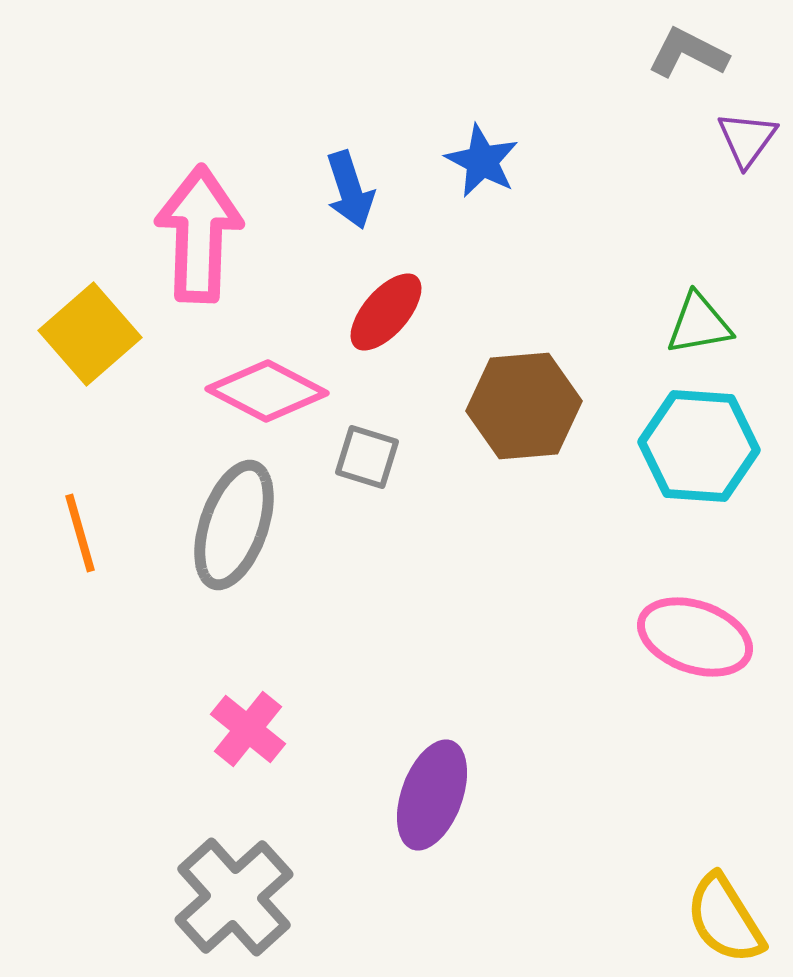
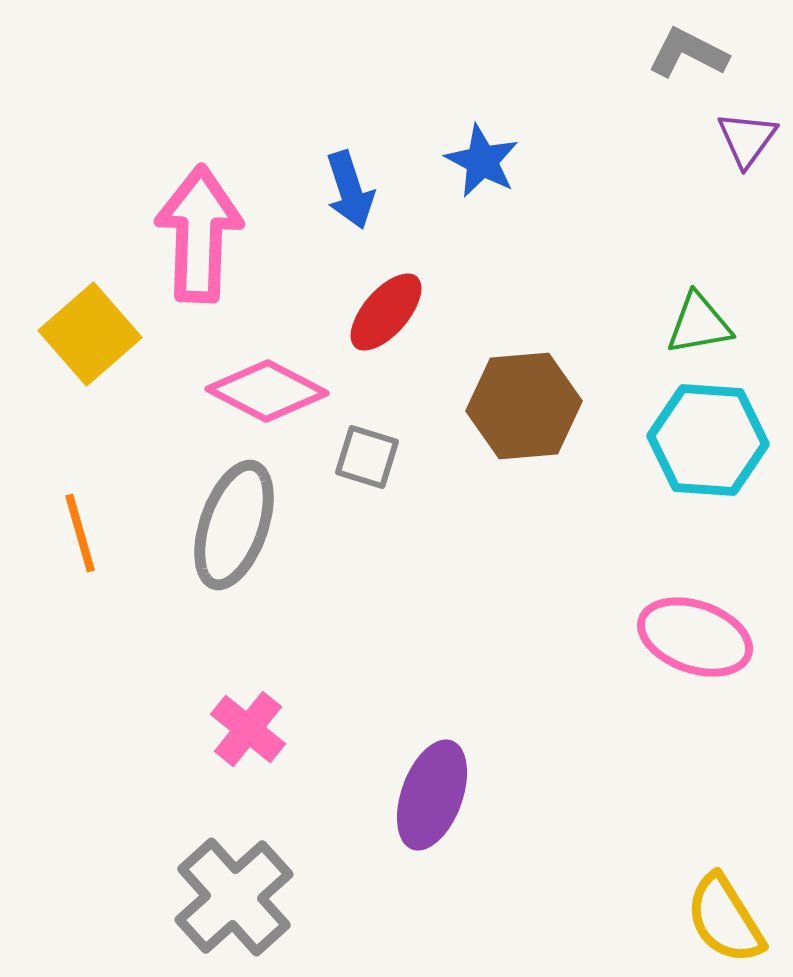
cyan hexagon: moved 9 px right, 6 px up
